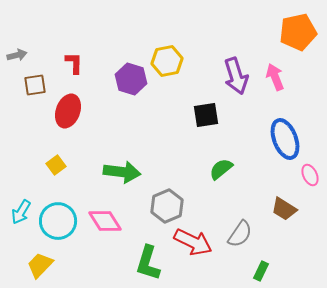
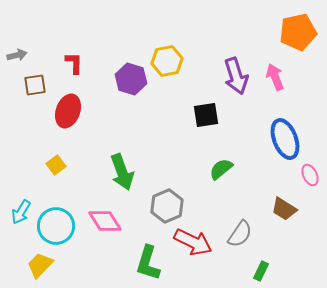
green arrow: rotated 63 degrees clockwise
cyan circle: moved 2 px left, 5 px down
